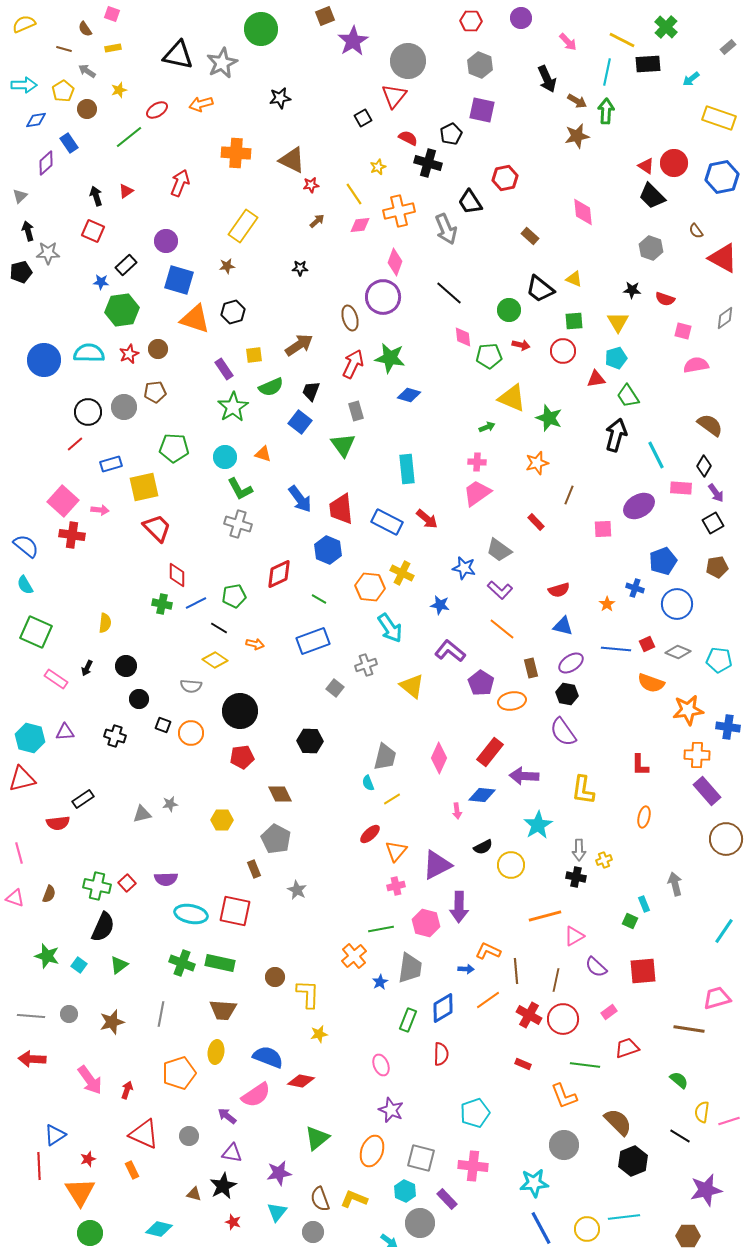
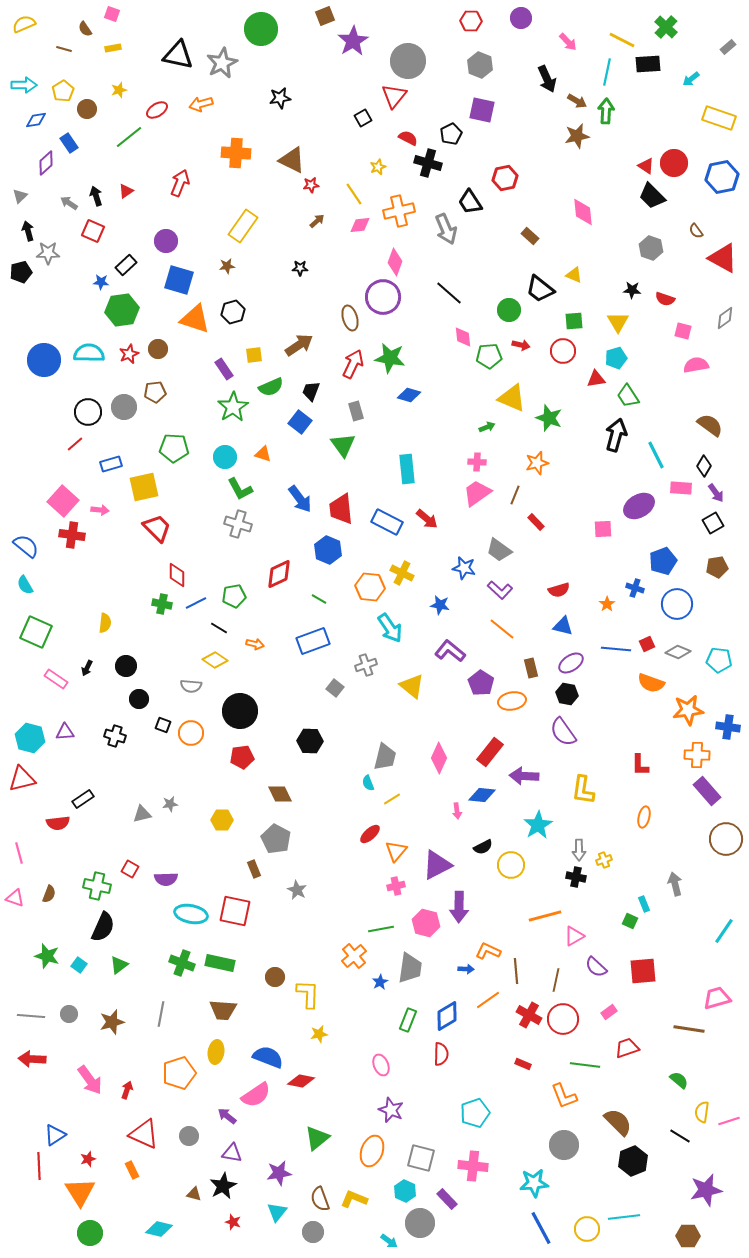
gray arrow at (87, 71): moved 18 px left, 132 px down
yellow triangle at (574, 279): moved 4 px up
brown line at (569, 495): moved 54 px left
red square at (127, 883): moved 3 px right, 14 px up; rotated 18 degrees counterclockwise
blue diamond at (443, 1008): moved 4 px right, 8 px down
